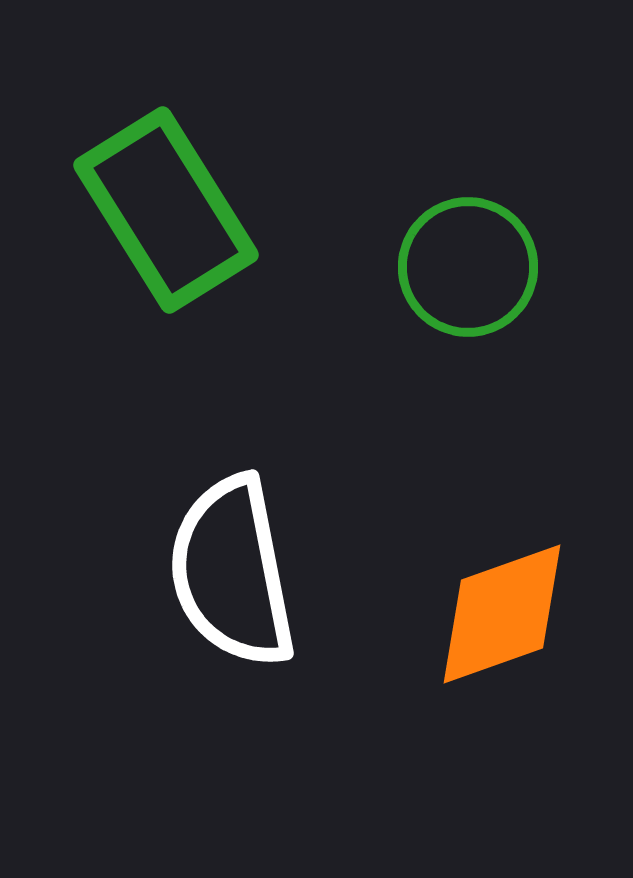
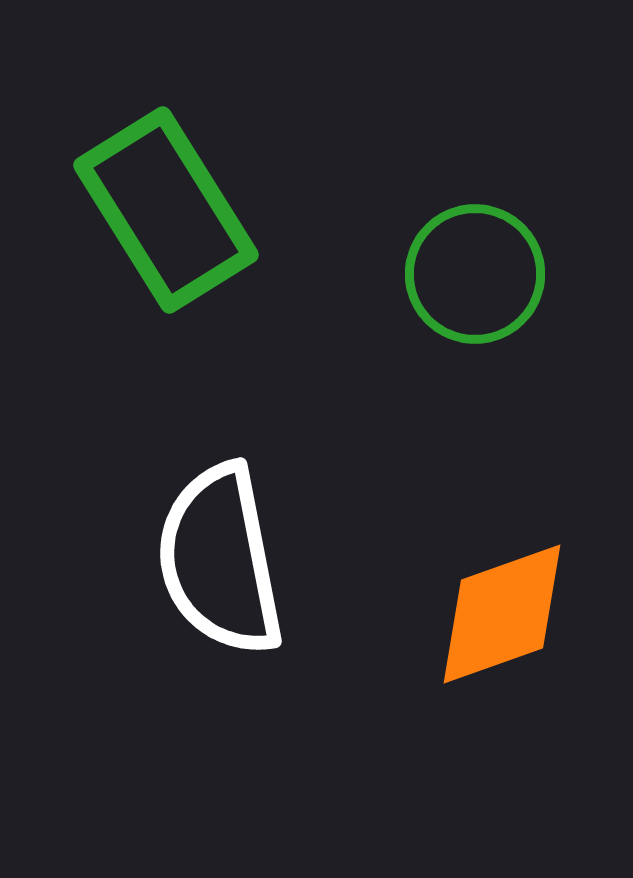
green circle: moved 7 px right, 7 px down
white semicircle: moved 12 px left, 12 px up
